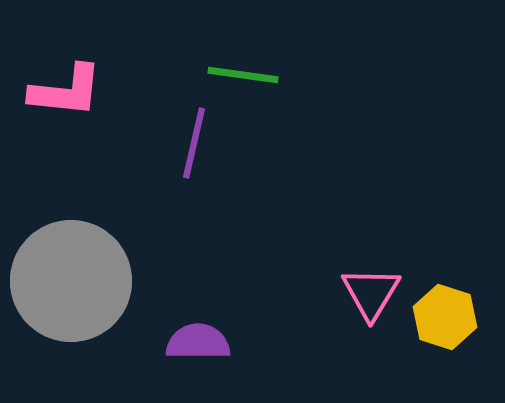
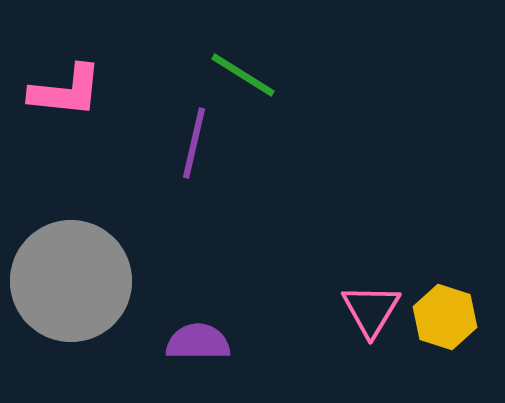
green line: rotated 24 degrees clockwise
pink triangle: moved 17 px down
